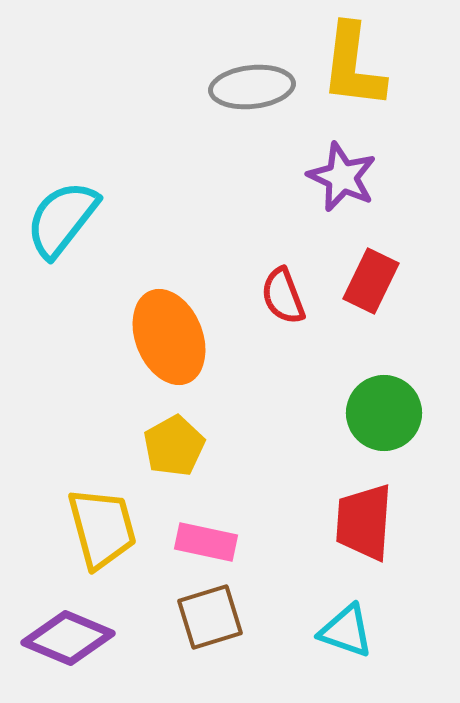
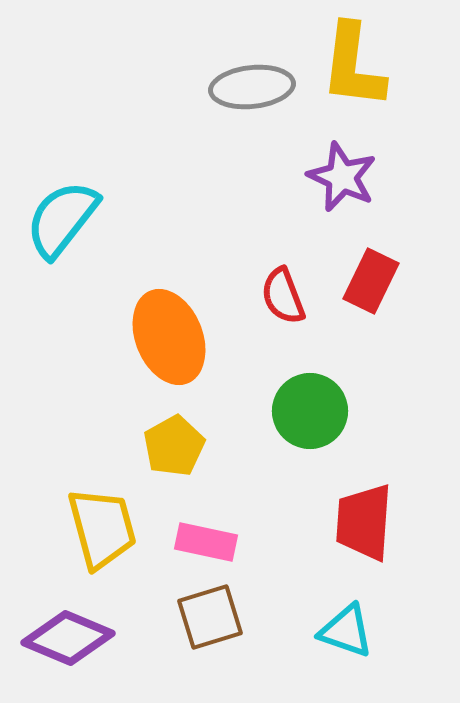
green circle: moved 74 px left, 2 px up
